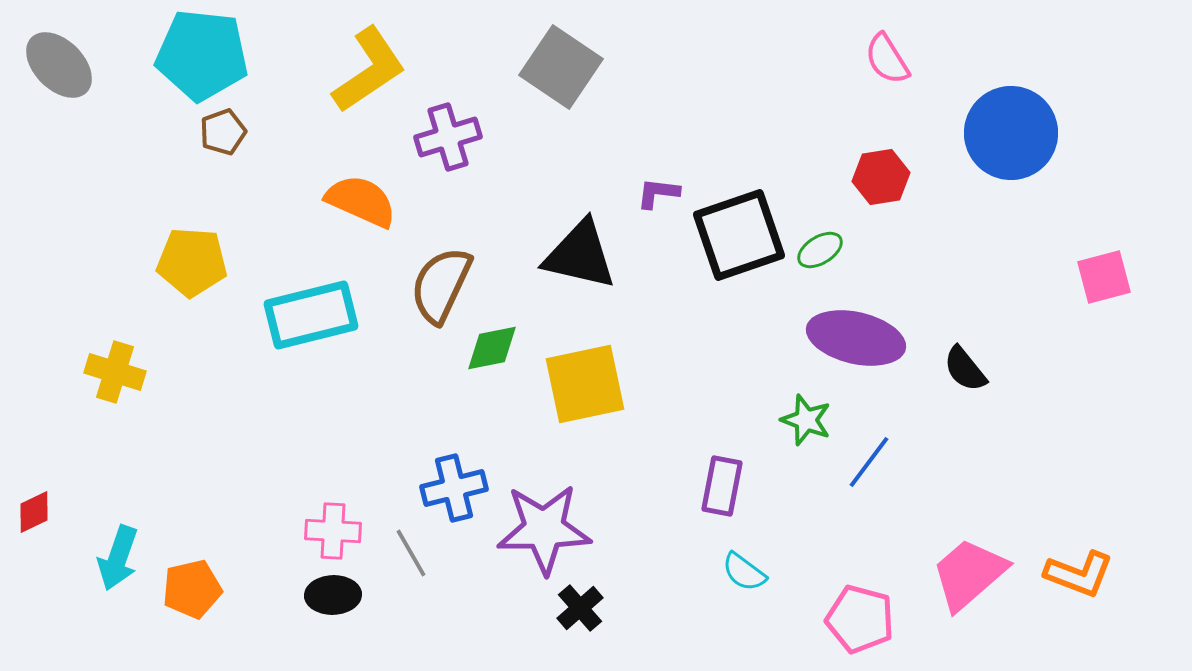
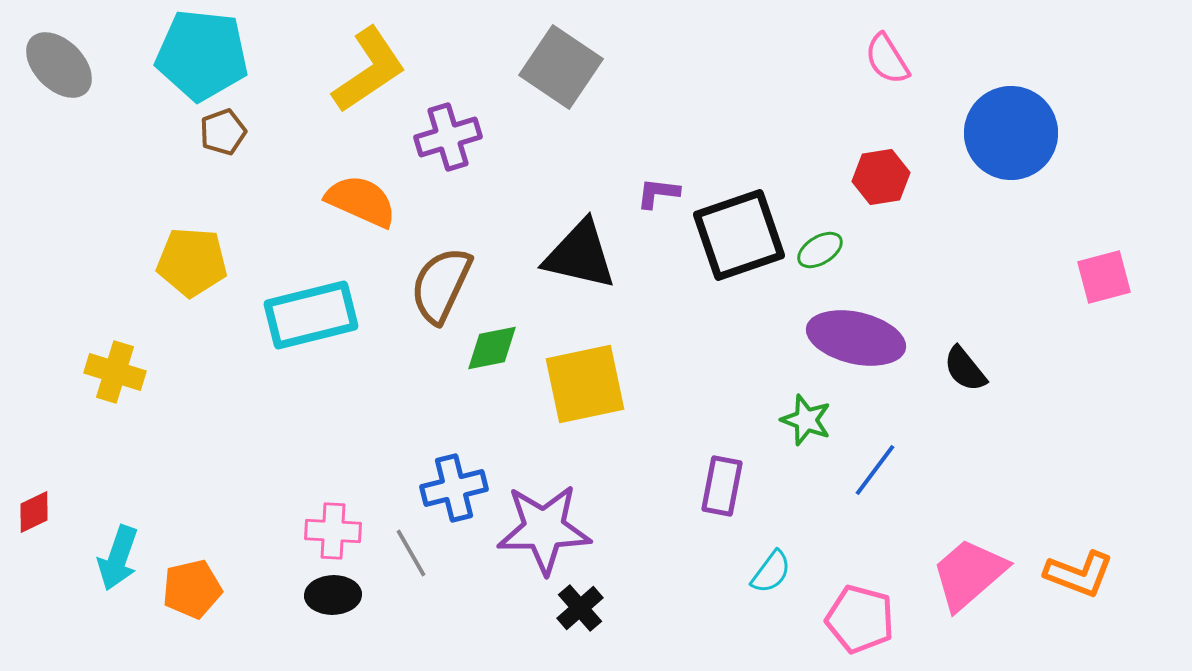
blue line: moved 6 px right, 8 px down
cyan semicircle: moved 27 px right; rotated 90 degrees counterclockwise
